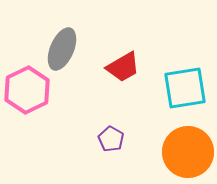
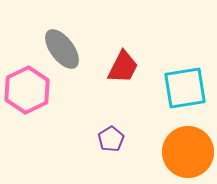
gray ellipse: rotated 60 degrees counterclockwise
red trapezoid: rotated 33 degrees counterclockwise
purple pentagon: rotated 10 degrees clockwise
